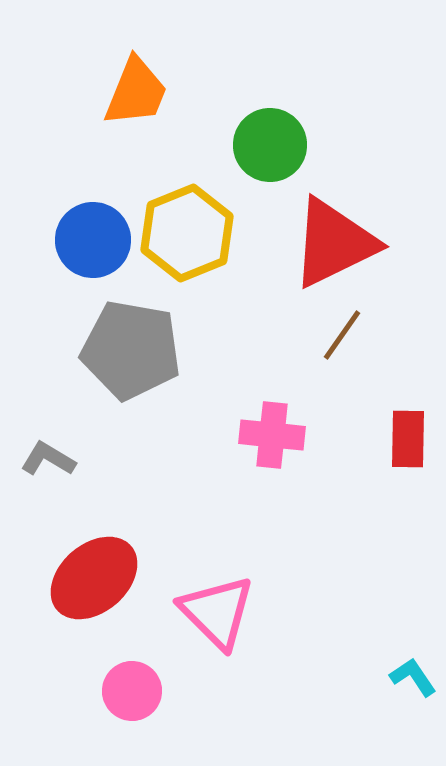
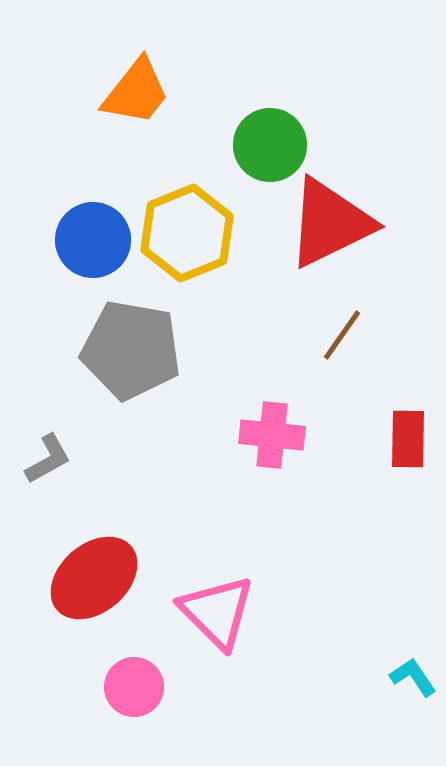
orange trapezoid: rotated 16 degrees clockwise
red triangle: moved 4 px left, 20 px up
gray L-shape: rotated 120 degrees clockwise
pink circle: moved 2 px right, 4 px up
